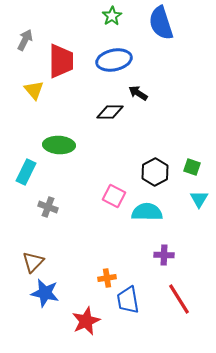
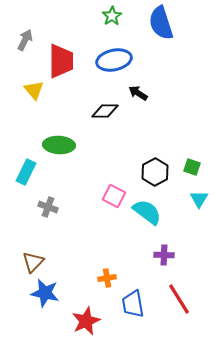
black diamond: moved 5 px left, 1 px up
cyan semicircle: rotated 36 degrees clockwise
blue trapezoid: moved 5 px right, 4 px down
